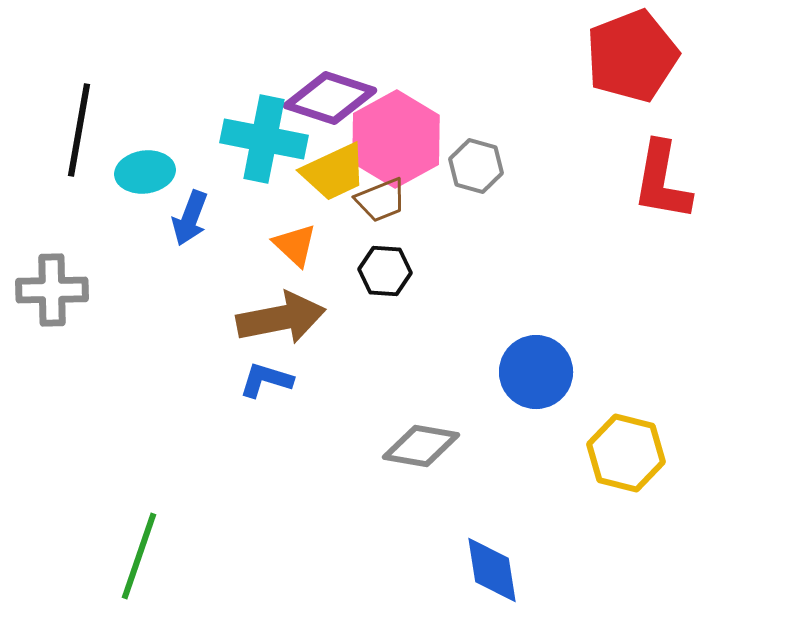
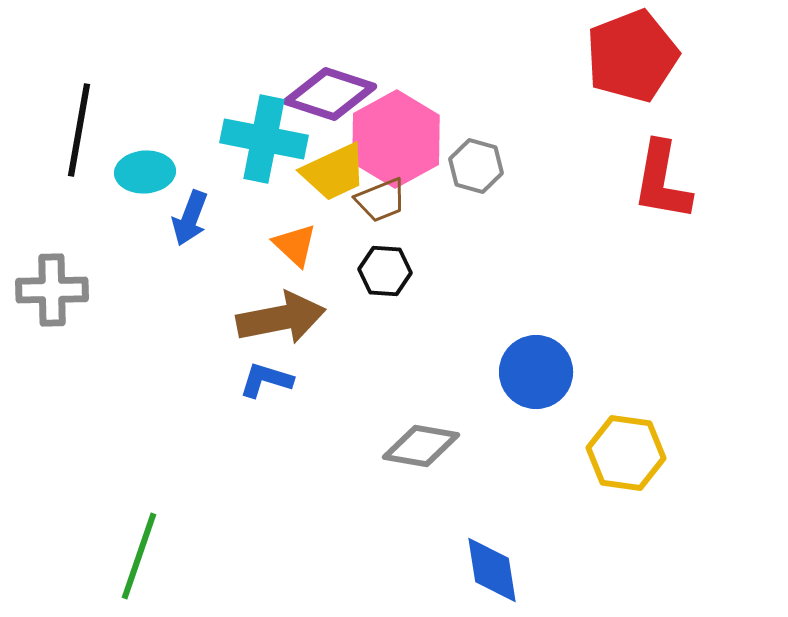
purple diamond: moved 4 px up
cyan ellipse: rotated 4 degrees clockwise
yellow hexagon: rotated 6 degrees counterclockwise
